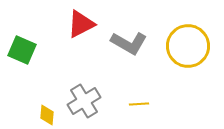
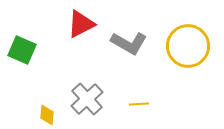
gray cross: moved 3 px right, 2 px up; rotated 12 degrees counterclockwise
